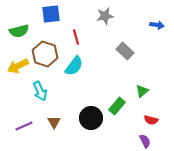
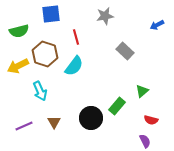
blue arrow: rotated 144 degrees clockwise
